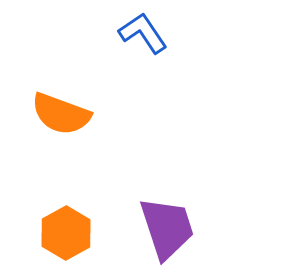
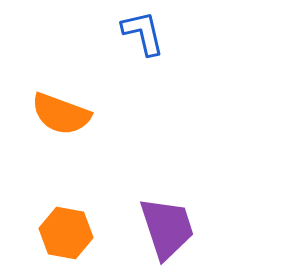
blue L-shape: rotated 21 degrees clockwise
orange hexagon: rotated 21 degrees counterclockwise
